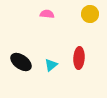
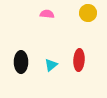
yellow circle: moved 2 px left, 1 px up
red ellipse: moved 2 px down
black ellipse: rotated 55 degrees clockwise
